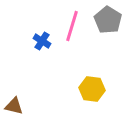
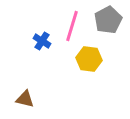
gray pentagon: rotated 12 degrees clockwise
yellow hexagon: moved 3 px left, 30 px up
brown triangle: moved 11 px right, 7 px up
